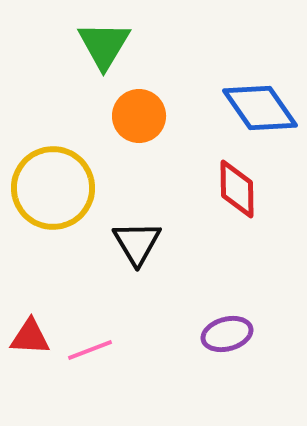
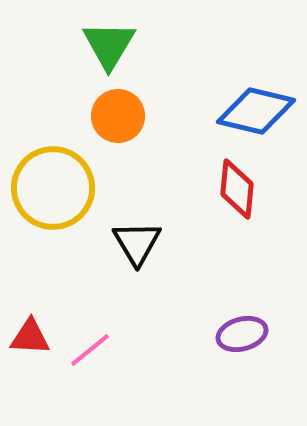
green triangle: moved 5 px right
blue diamond: moved 4 px left, 3 px down; rotated 42 degrees counterclockwise
orange circle: moved 21 px left
red diamond: rotated 6 degrees clockwise
purple ellipse: moved 15 px right
pink line: rotated 18 degrees counterclockwise
